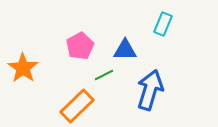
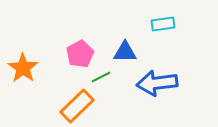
cyan rectangle: rotated 60 degrees clockwise
pink pentagon: moved 8 px down
blue triangle: moved 2 px down
green line: moved 3 px left, 2 px down
blue arrow: moved 7 px right, 7 px up; rotated 114 degrees counterclockwise
